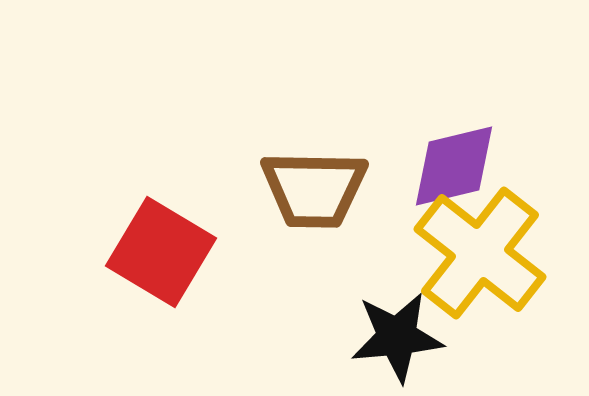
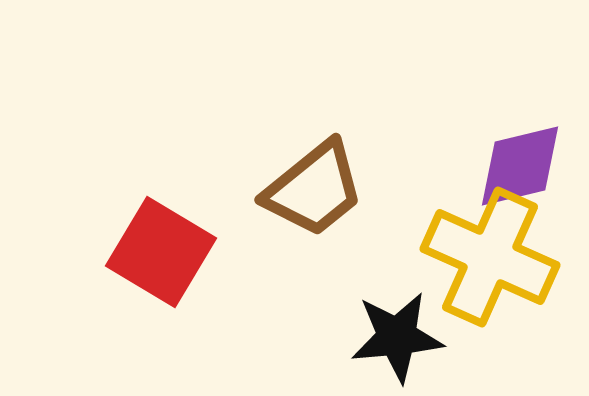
purple diamond: moved 66 px right
brown trapezoid: rotated 40 degrees counterclockwise
yellow cross: moved 10 px right, 4 px down; rotated 14 degrees counterclockwise
